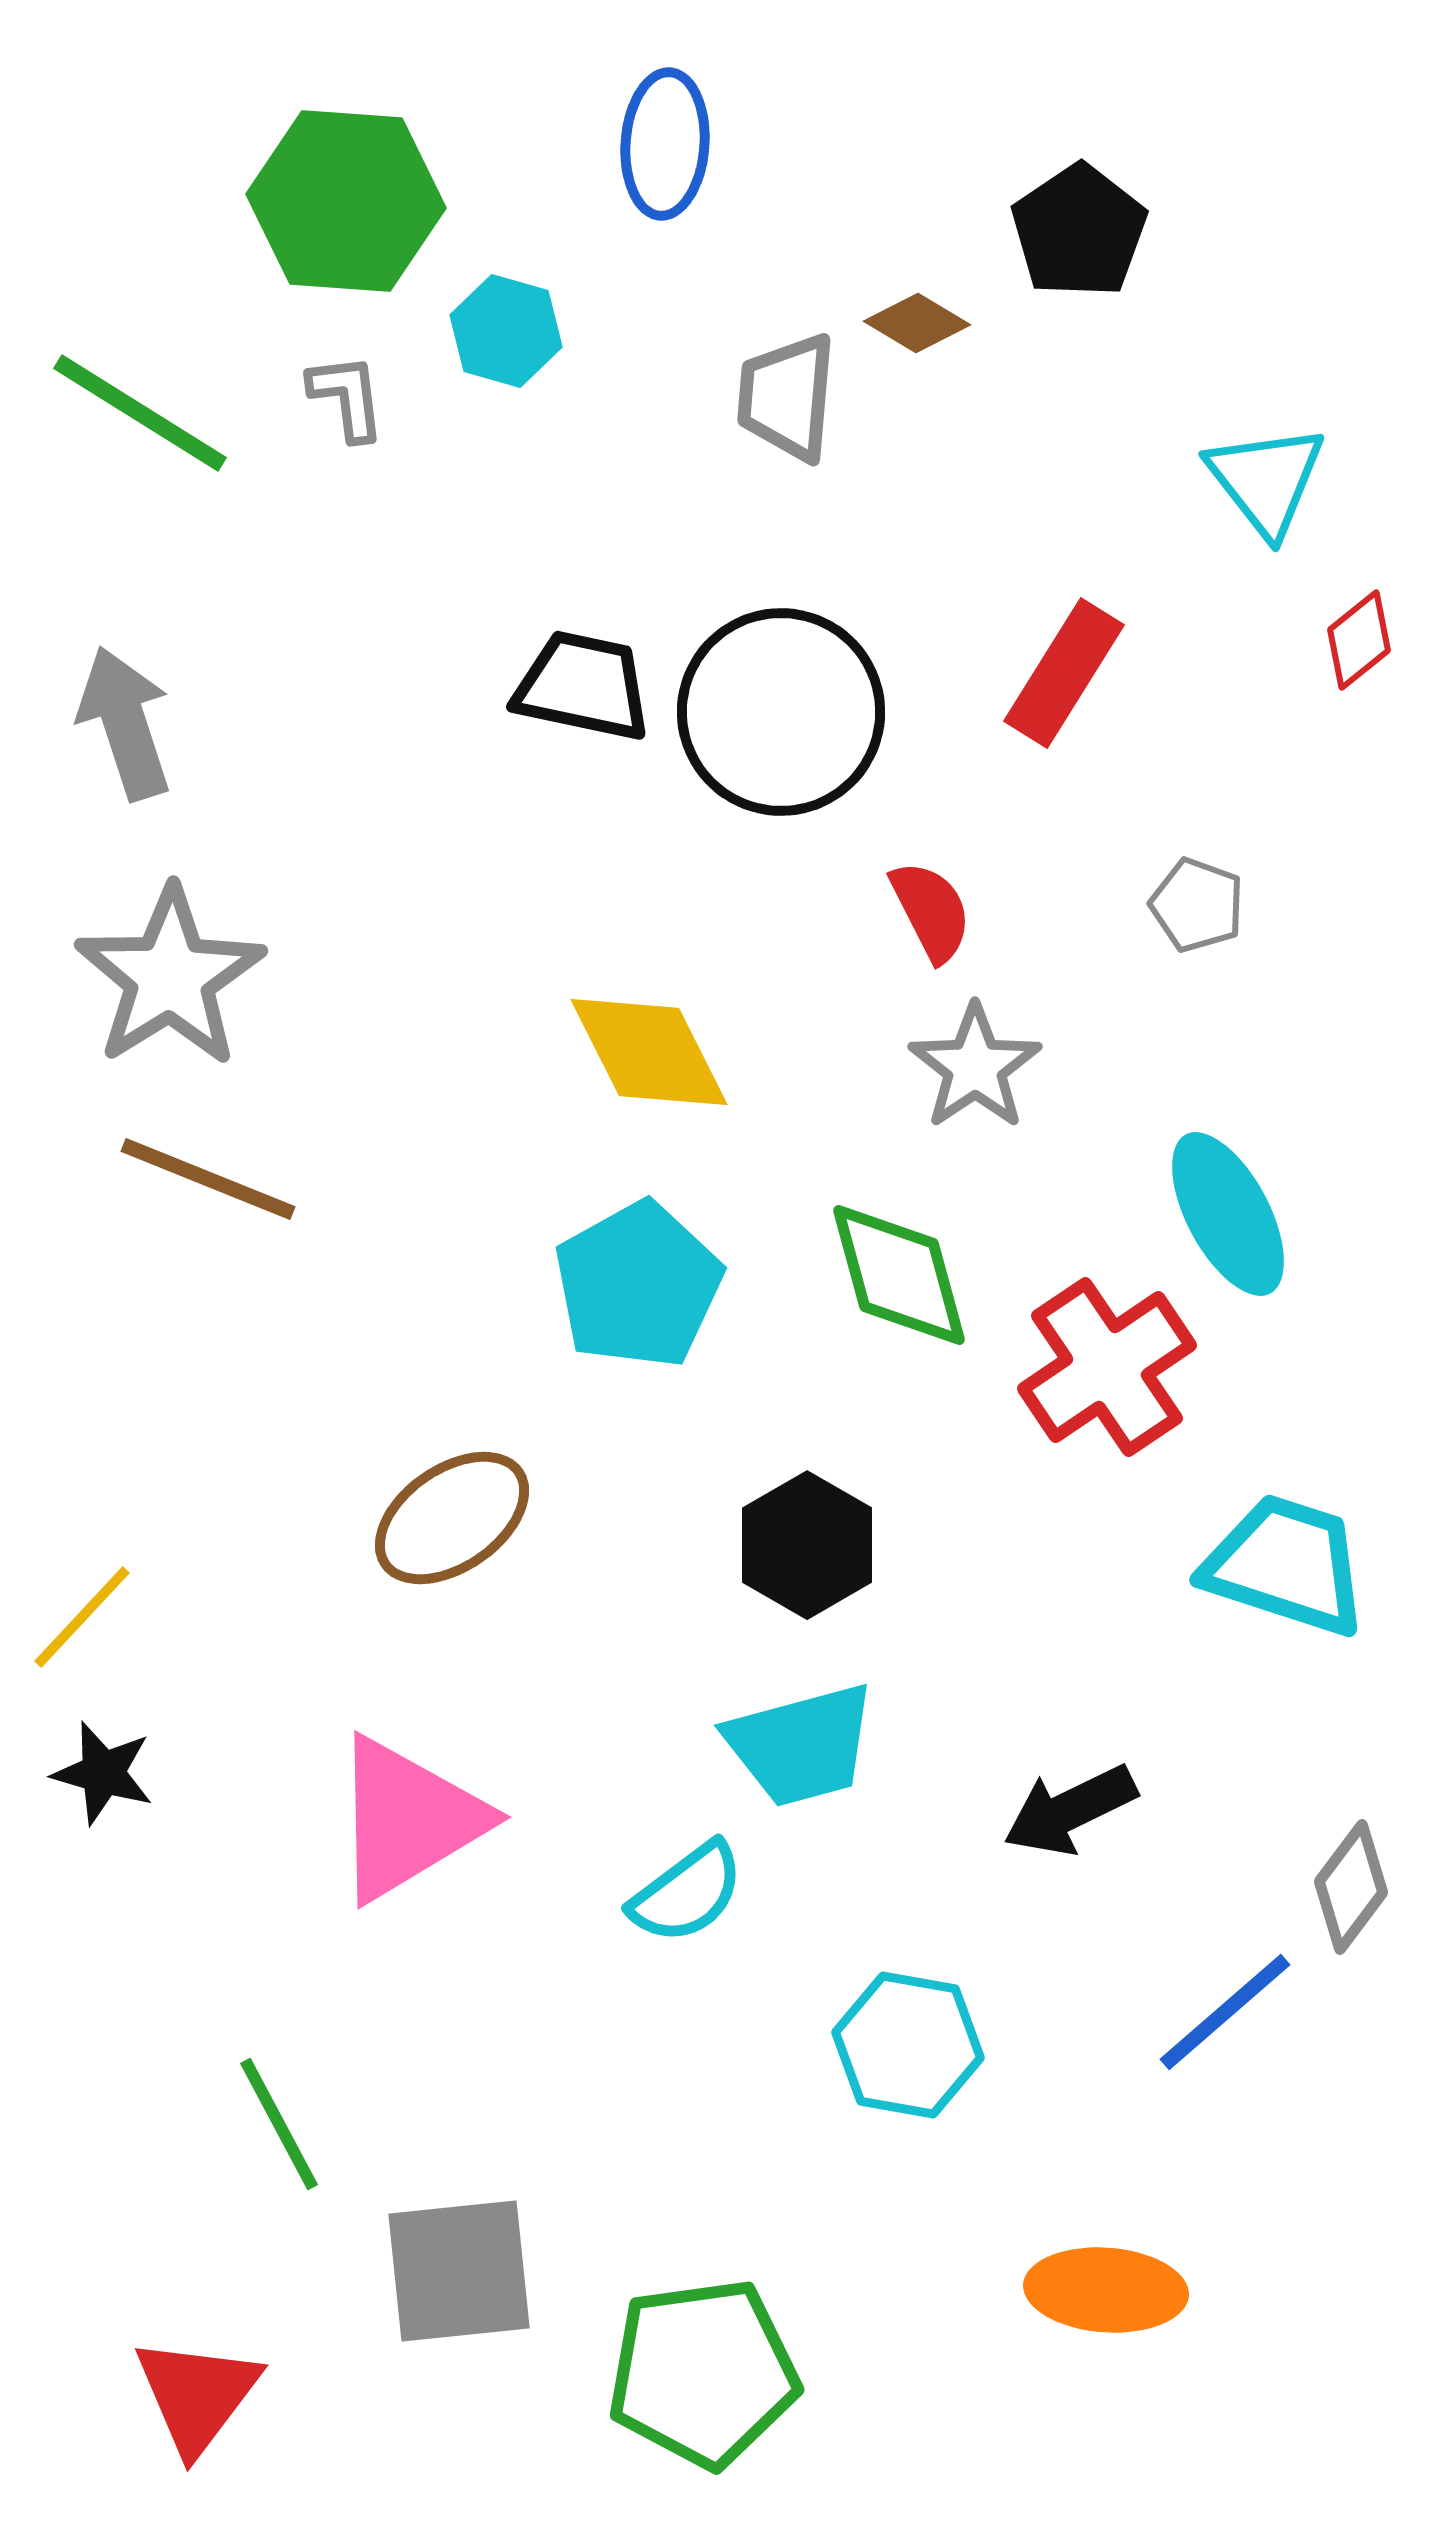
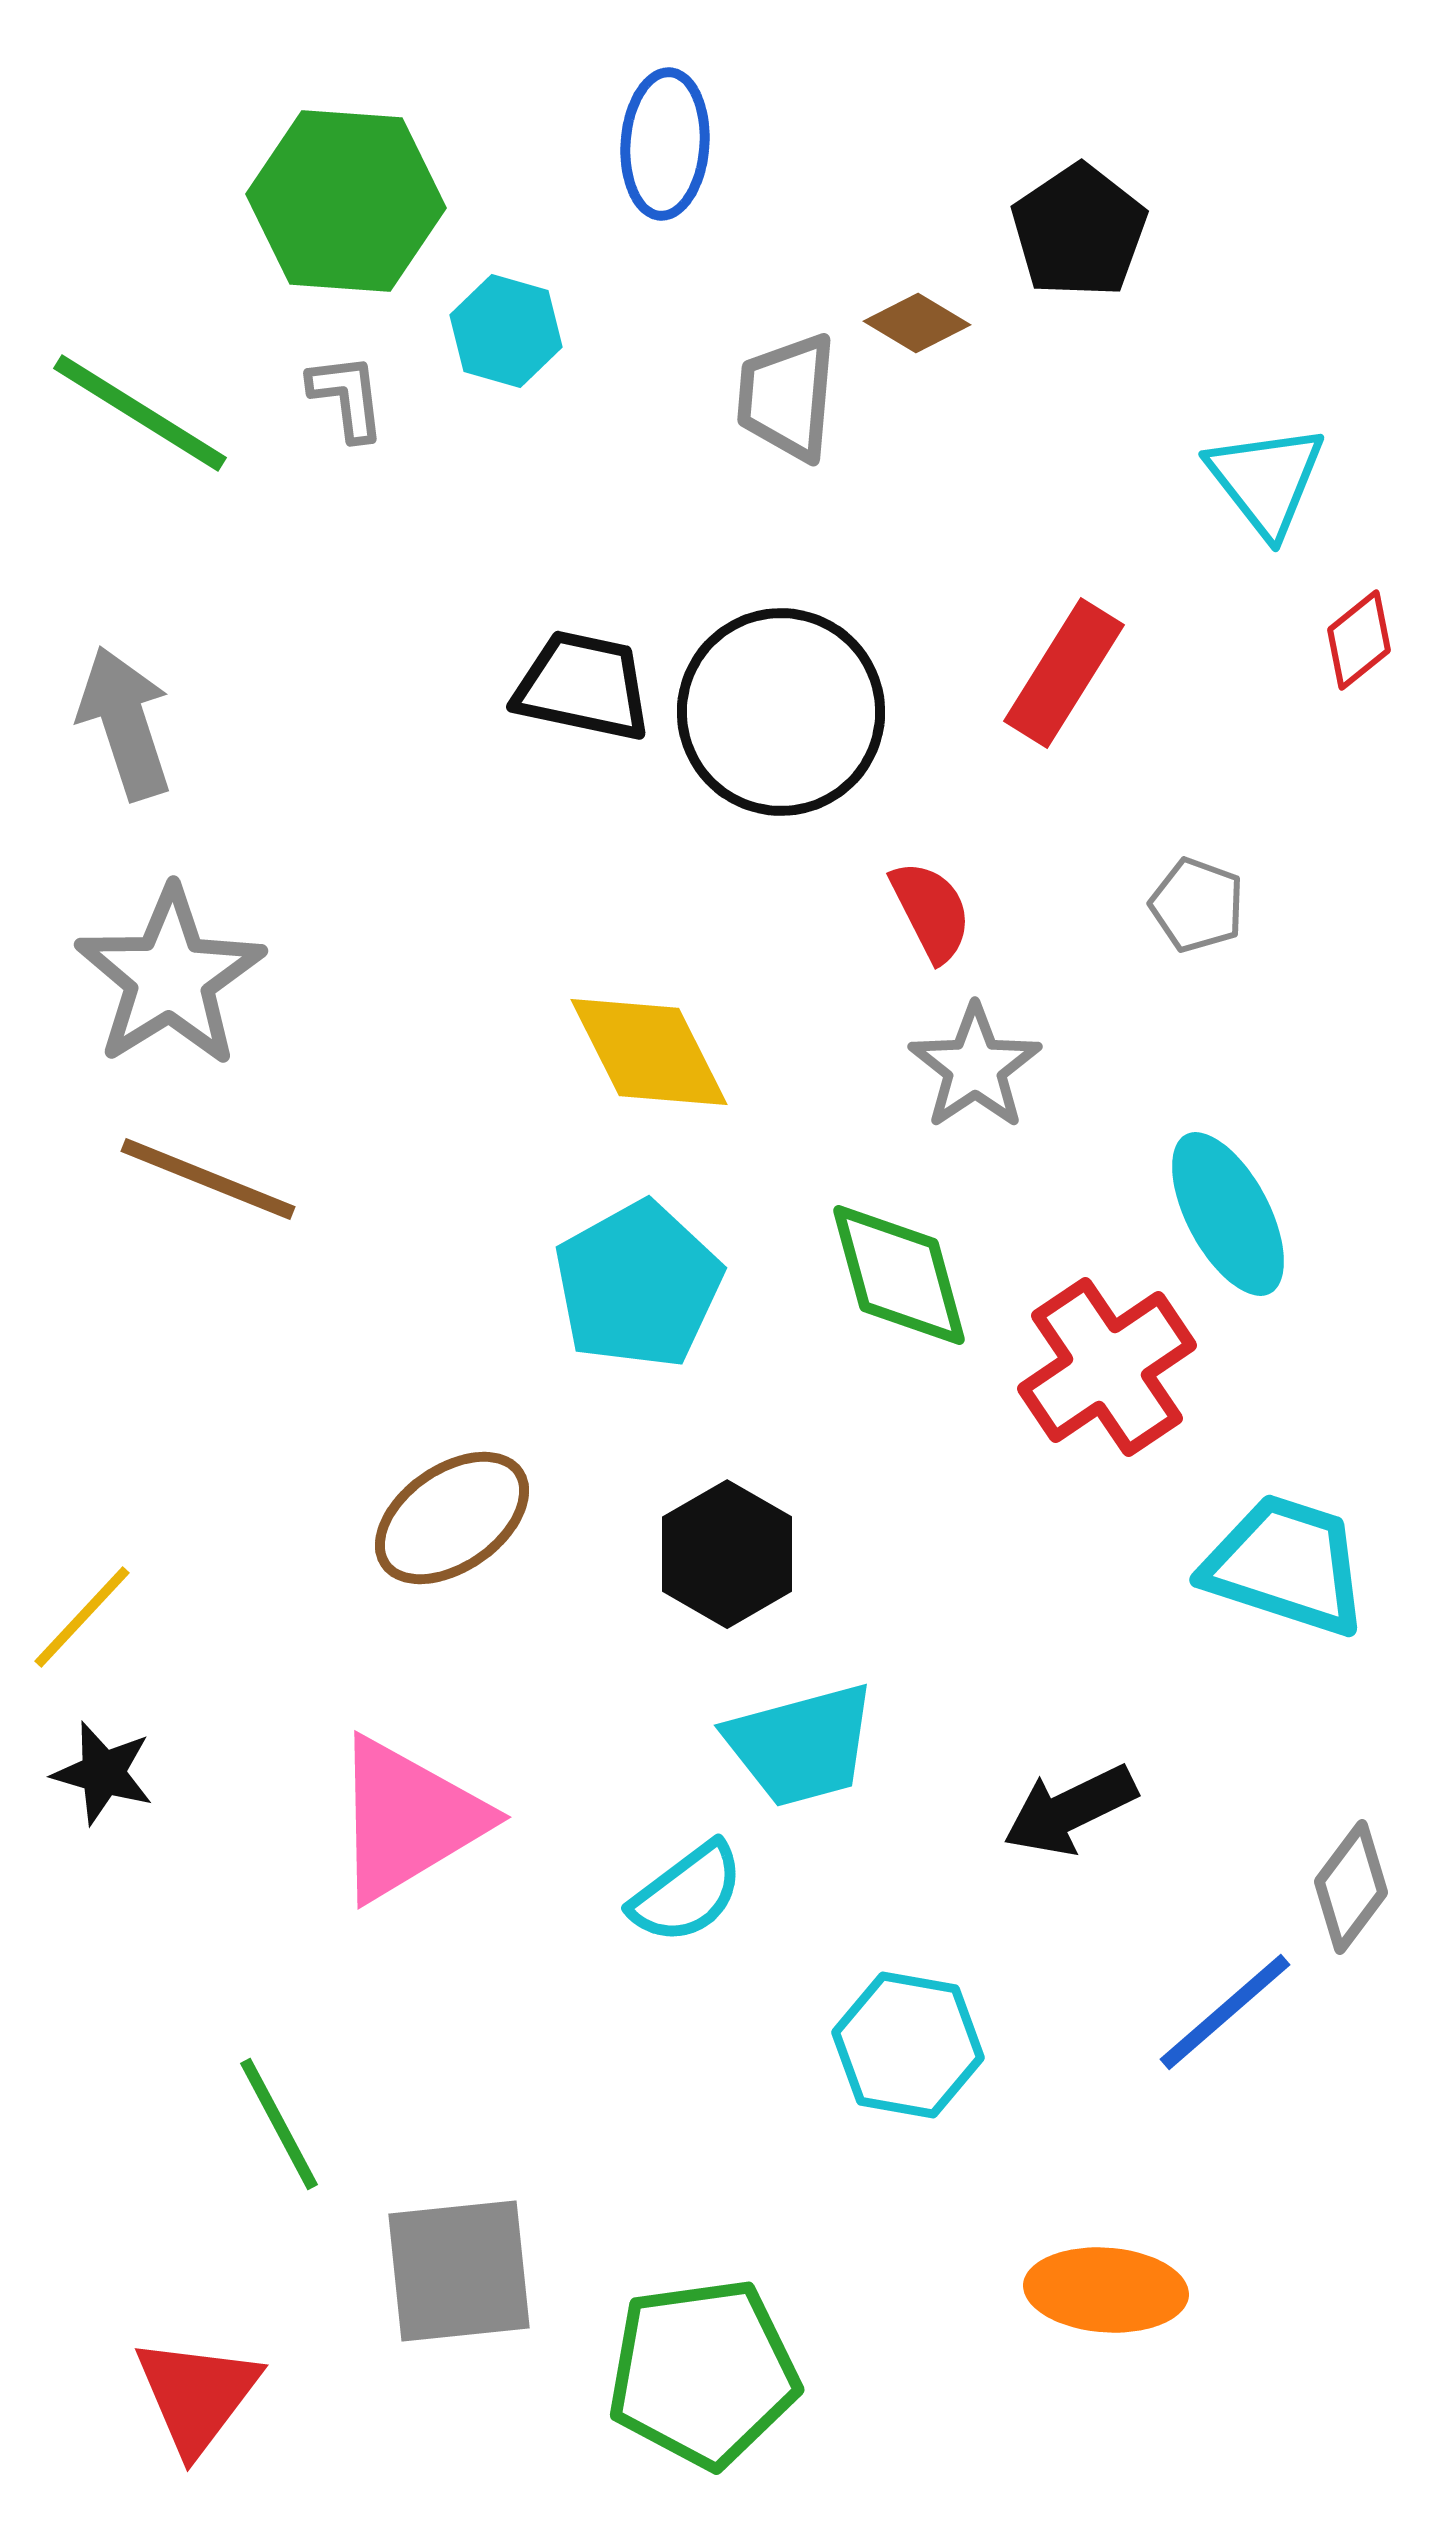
black hexagon at (807, 1545): moved 80 px left, 9 px down
